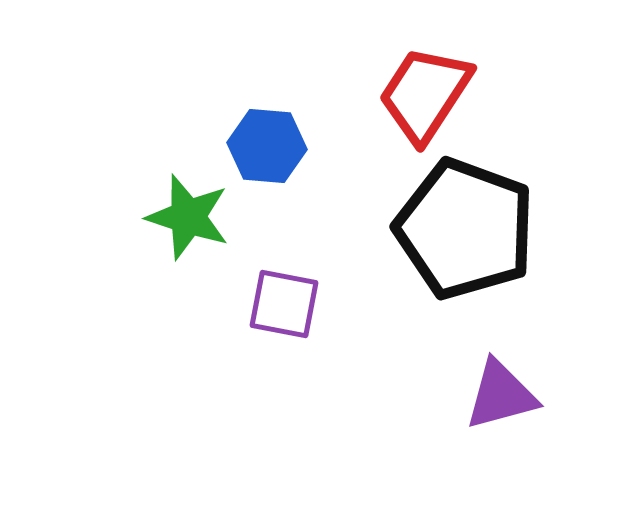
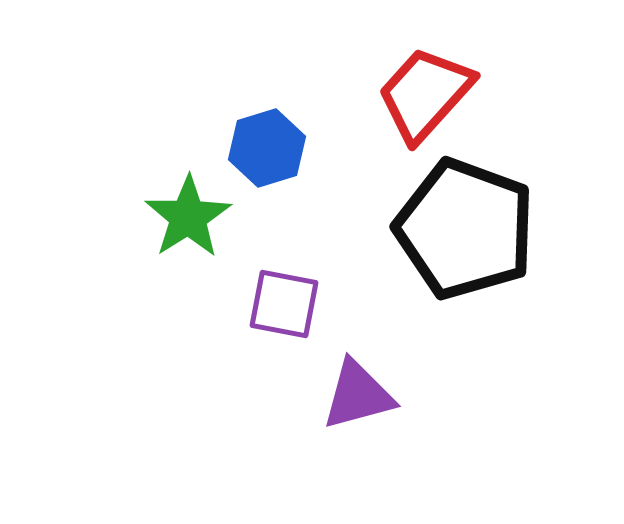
red trapezoid: rotated 9 degrees clockwise
blue hexagon: moved 2 px down; rotated 22 degrees counterclockwise
green star: rotated 22 degrees clockwise
purple triangle: moved 143 px left
